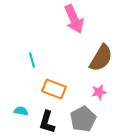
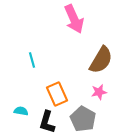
brown semicircle: moved 2 px down
orange rectangle: moved 3 px right, 5 px down; rotated 45 degrees clockwise
gray pentagon: rotated 15 degrees counterclockwise
